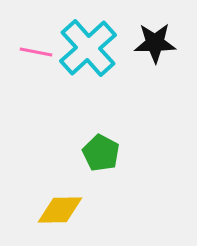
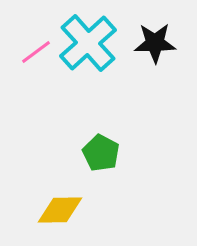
cyan cross: moved 5 px up
pink line: rotated 48 degrees counterclockwise
